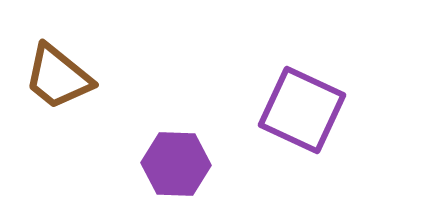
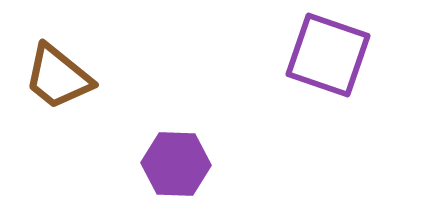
purple square: moved 26 px right, 55 px up; rotated 6 degrees counterclockwise
